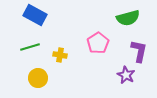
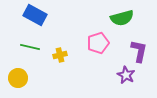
green semicircle: moved 6 px left
pink pentagon: rotated 15 degrees clockwise
green line: rotated 30 degrees clockwise
yellow cross: rotated 24 degrees counterclockwise
yellow circle: moved 20 px left
